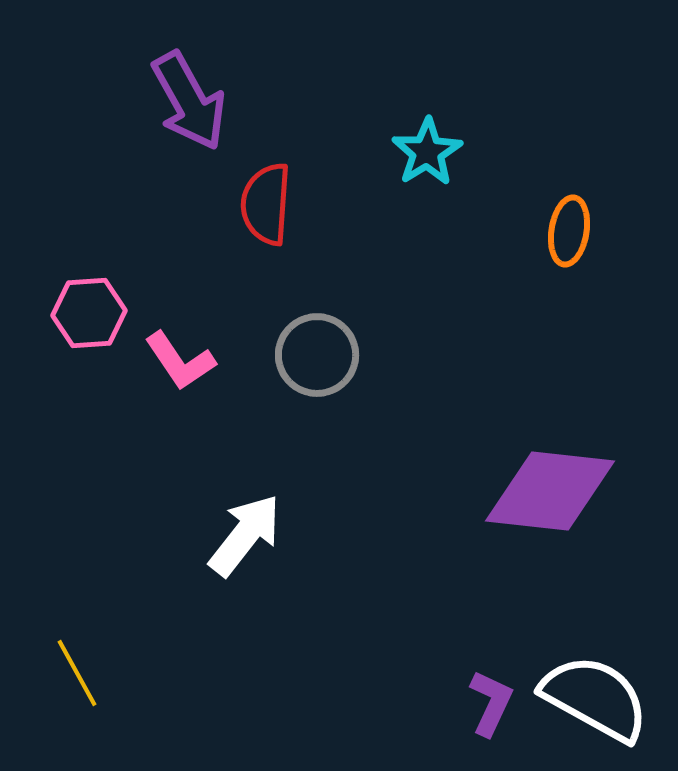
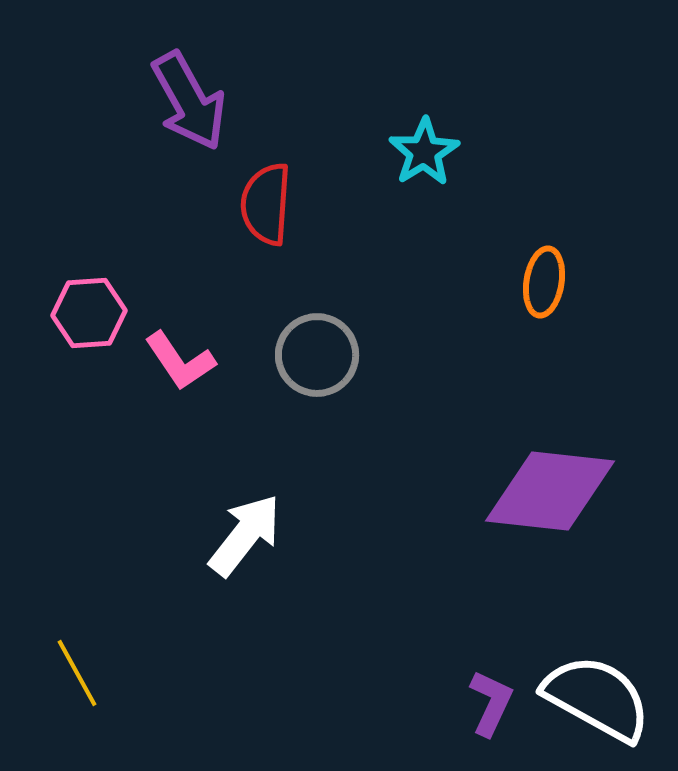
cyan star: moved 3 px left
orange ellipse: moved 25 px left, 51 px down
white semicircle: moved 2 px right
